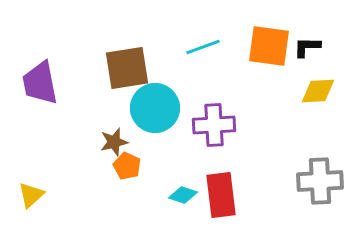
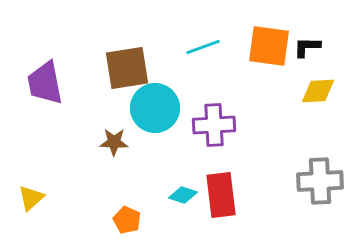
purple trapezoid: moved 5 px right
brown star: rotated 16 degrees clockwise
orange pentagon: moved 54 px down
yellow triangle: moved 3 px down
